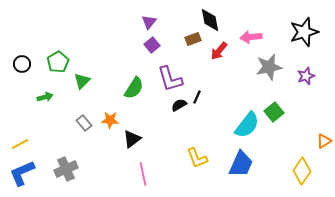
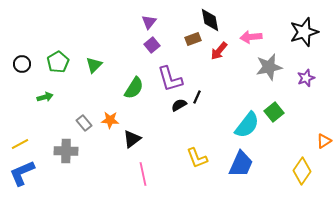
purple star: moved 2 px down
green triangle: moved 12 px right, 16 px up
gray cross: moved 18 px up; rotated 25 degrees clockwise
